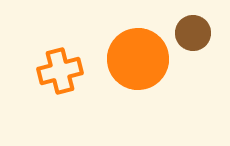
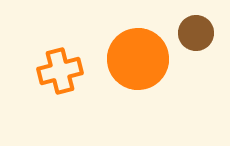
brown circle: moved 3 px right
